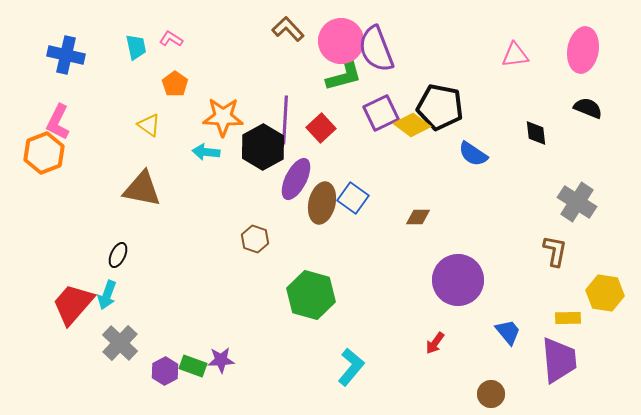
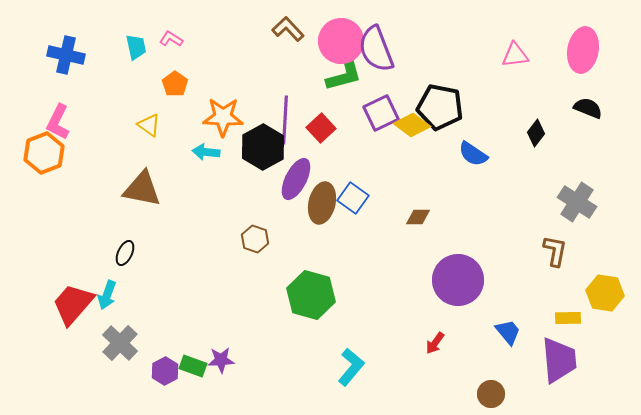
black diamond at (536, 133): rotated 44 degrees clockwise
black ellipse at (118, 255): moved 7 px right, 2 px up
